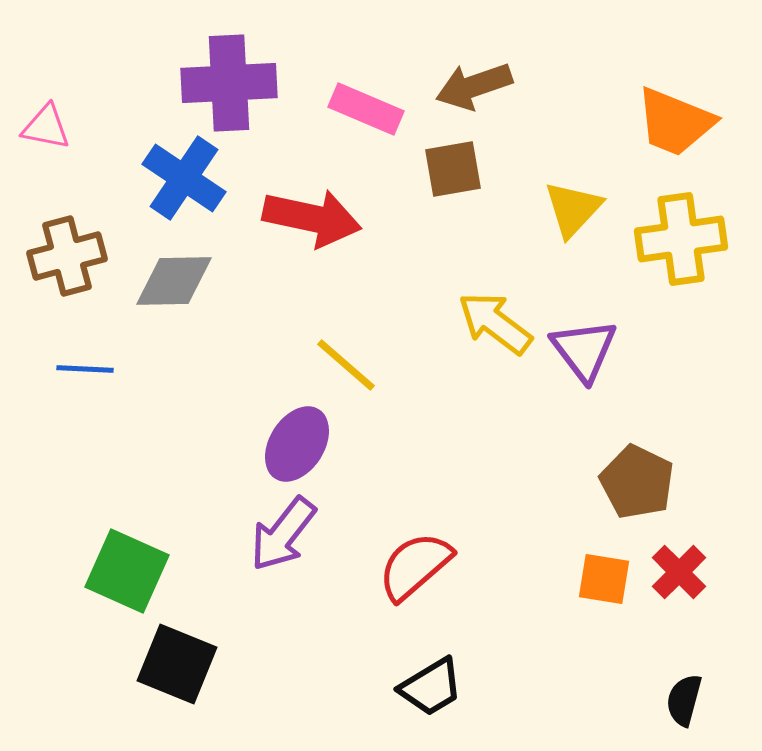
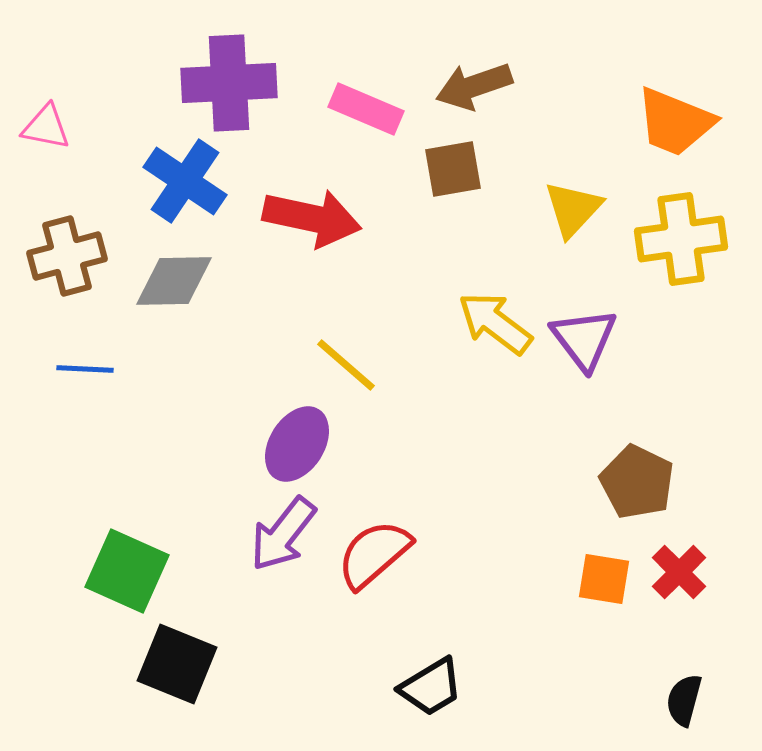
blue cross: moved 1 px right, 3 px down
purple triangle: moved 11 px up
red semicircle: moved 41 px left, 12 px up
